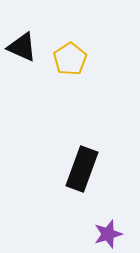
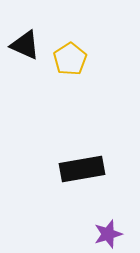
black triangle: moved 3 px right, 2 px up
black rectangle: rotated 60 degrees clockwise
